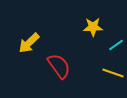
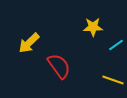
yellow line: moved 7 px down
